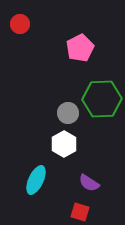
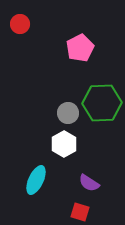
green hexagon: moved 4 px down
